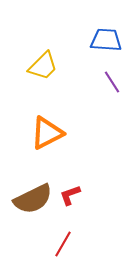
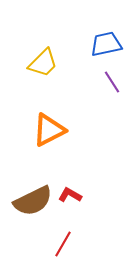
blue trapezoid: moved 4 px down; rotated 16 degrees counterclockwise
yellow trapezoid: moved 3 px up
orange triangle: moved 2 px right, 3 px up
red L-shape: rotated 50 degrees clockwise
brown semicircle: moved 2 px down
